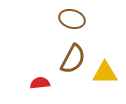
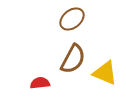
brown ellipse: rotated 55 degrees counterclockwise
yellow triangle: rotated 24 degrees clockwise
